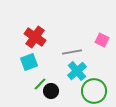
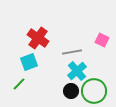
red cross: moved 3 px right, 1 px down
green line: moved 21 px left
black circle: moved 20 px right
